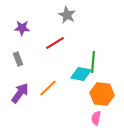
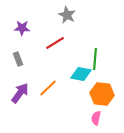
green line: moved 2 px right, 3 px up
